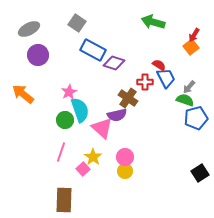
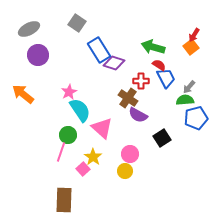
green arrow: moved 25 px down
blue rectangle: moved 6 px right; rotated 30 degrees clockwise
red cross: moved 4 px left, 1 px up
green semicircle: rotated 24 degrees counterclockwise
cyan semicircle: rotated 15 degrees counterclockwise
purple semicircle: moved 21 px right; rotated 42 degrees clockwise
green circle: moved 3 px right, 15 px down
pink circle: moved 5 px right, 3 px up
black square: moved 38 px left, 35 px up
